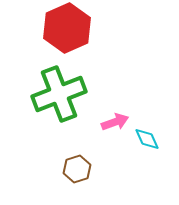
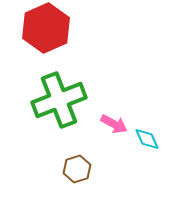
red hexagon: moved 21 px left
green cross: moved 6 px down
pink arrow: moved 1 px left, 2 px down; rotated 48 degrees clockwise
